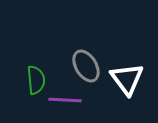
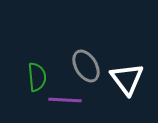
green semicircle: moved 1 px right, 3 px up
